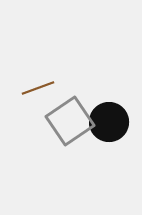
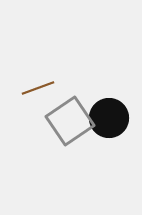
black circle: moved 4 px up
